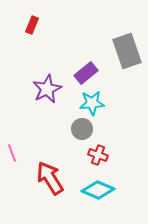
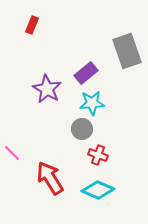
purple star: rotated 16 degrees counterclockwise
pink line: rotated 24 degrees counterclockwise
